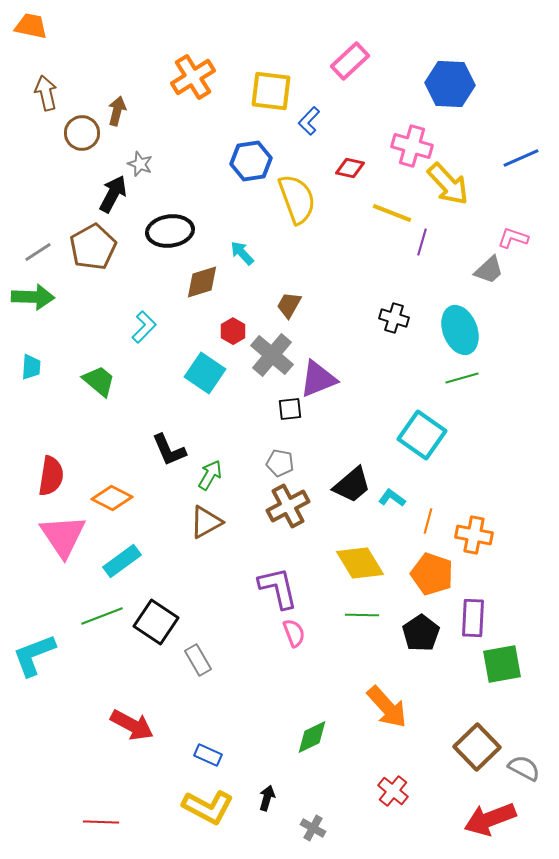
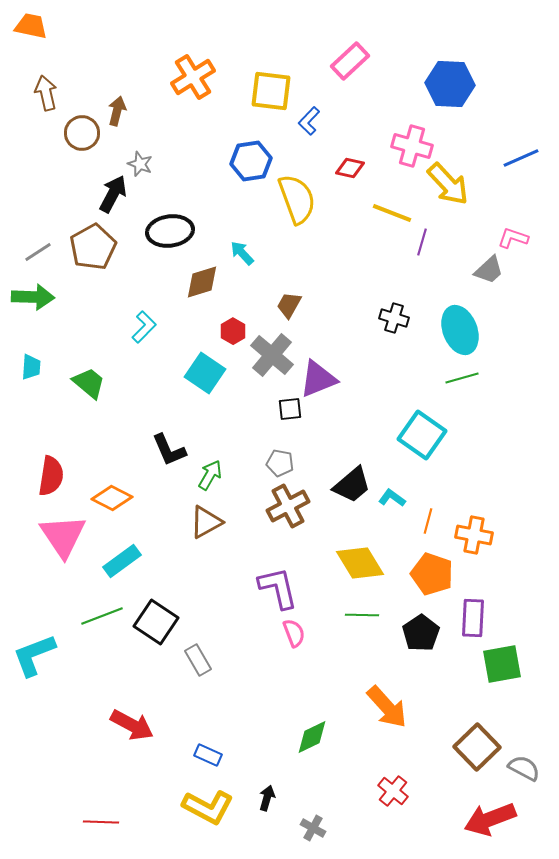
green trapezoid at (99, 381): moved 10 px left, 2 px down
